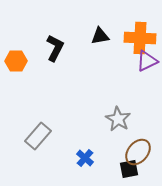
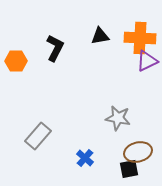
gray star: moved 1 px up; rotated 20 degrees counterclockwise
brown ellipse: rotated 36 degrees clockwise
